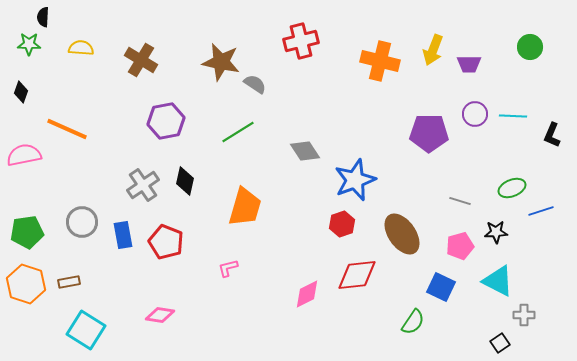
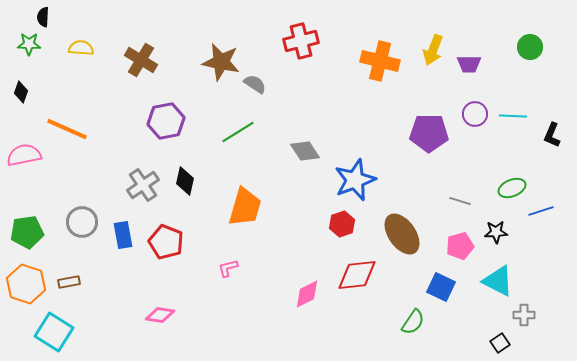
cyan square at (86, 330): moved 32 px left, 2 px down
